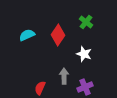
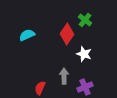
green cross: moved 1 px left, 2 px up
red diamond: moved 9 px right, 1 px up
